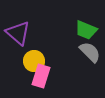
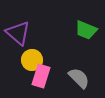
gray semicircle: moved 11 px left, 26 px down
yellow circle: moved 2 px left, 1 px up
